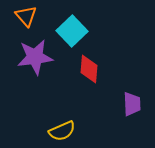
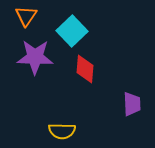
orange triangle: rotated 15 degrees clockwise
purple star: rotated 9 degrees clockwise
red diamond: moved 4 px left
yellow semicircle: rotated 24 degrees clockwise
